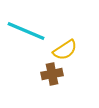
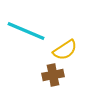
brown cross: moved 1 px right, 1 px down
